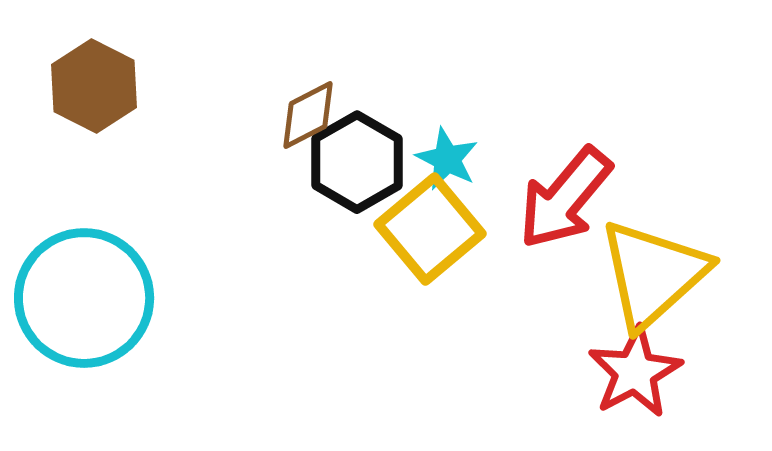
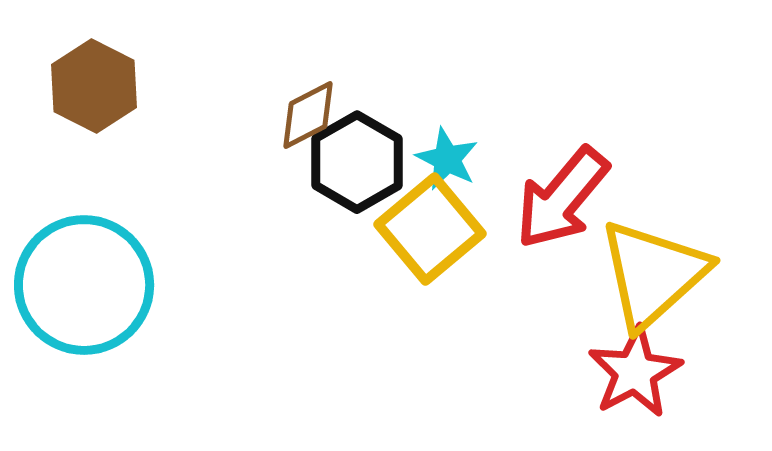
red arrow: moved 3 px left
cyan circle: moved 13 px up
